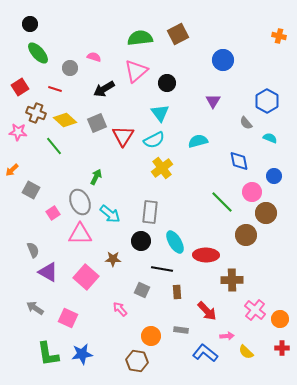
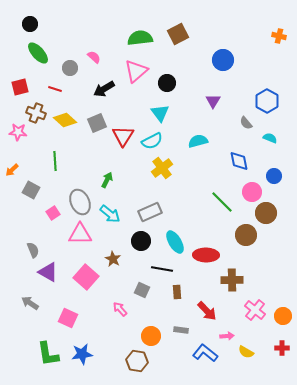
pink semicircle at (94, 57): rotated 24 degrees clockwise
red square at (20, 87): rotated 18 degrees clockwise
cyan semicircle at (154, 140): moved 2 px left, 1 px down
green line at (54, 146): moved 1 px right, 15 px down; rotated 36 degrees clockwise
green arrow at (96, 177): moved 11 px right, 3 px down
gray rectangle at (150, 212): rotated 60 degrees clockwise
brown star at (113, 259): rotated 28 degrees clockwise
gray arrow at (35, 308): moved 5 px left, 5 px up
orange circle at (280, 319): moved 3 px right, 3 px up
yellow semicircle at (246, 352): rotated 14 degrees counterclockwise
